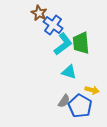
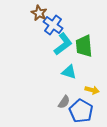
green trapezoid: moved 3 px right, 3 px down
gray semicircle: moved 1 px down
blue pentagon: moved 1 px right, 5 px down
